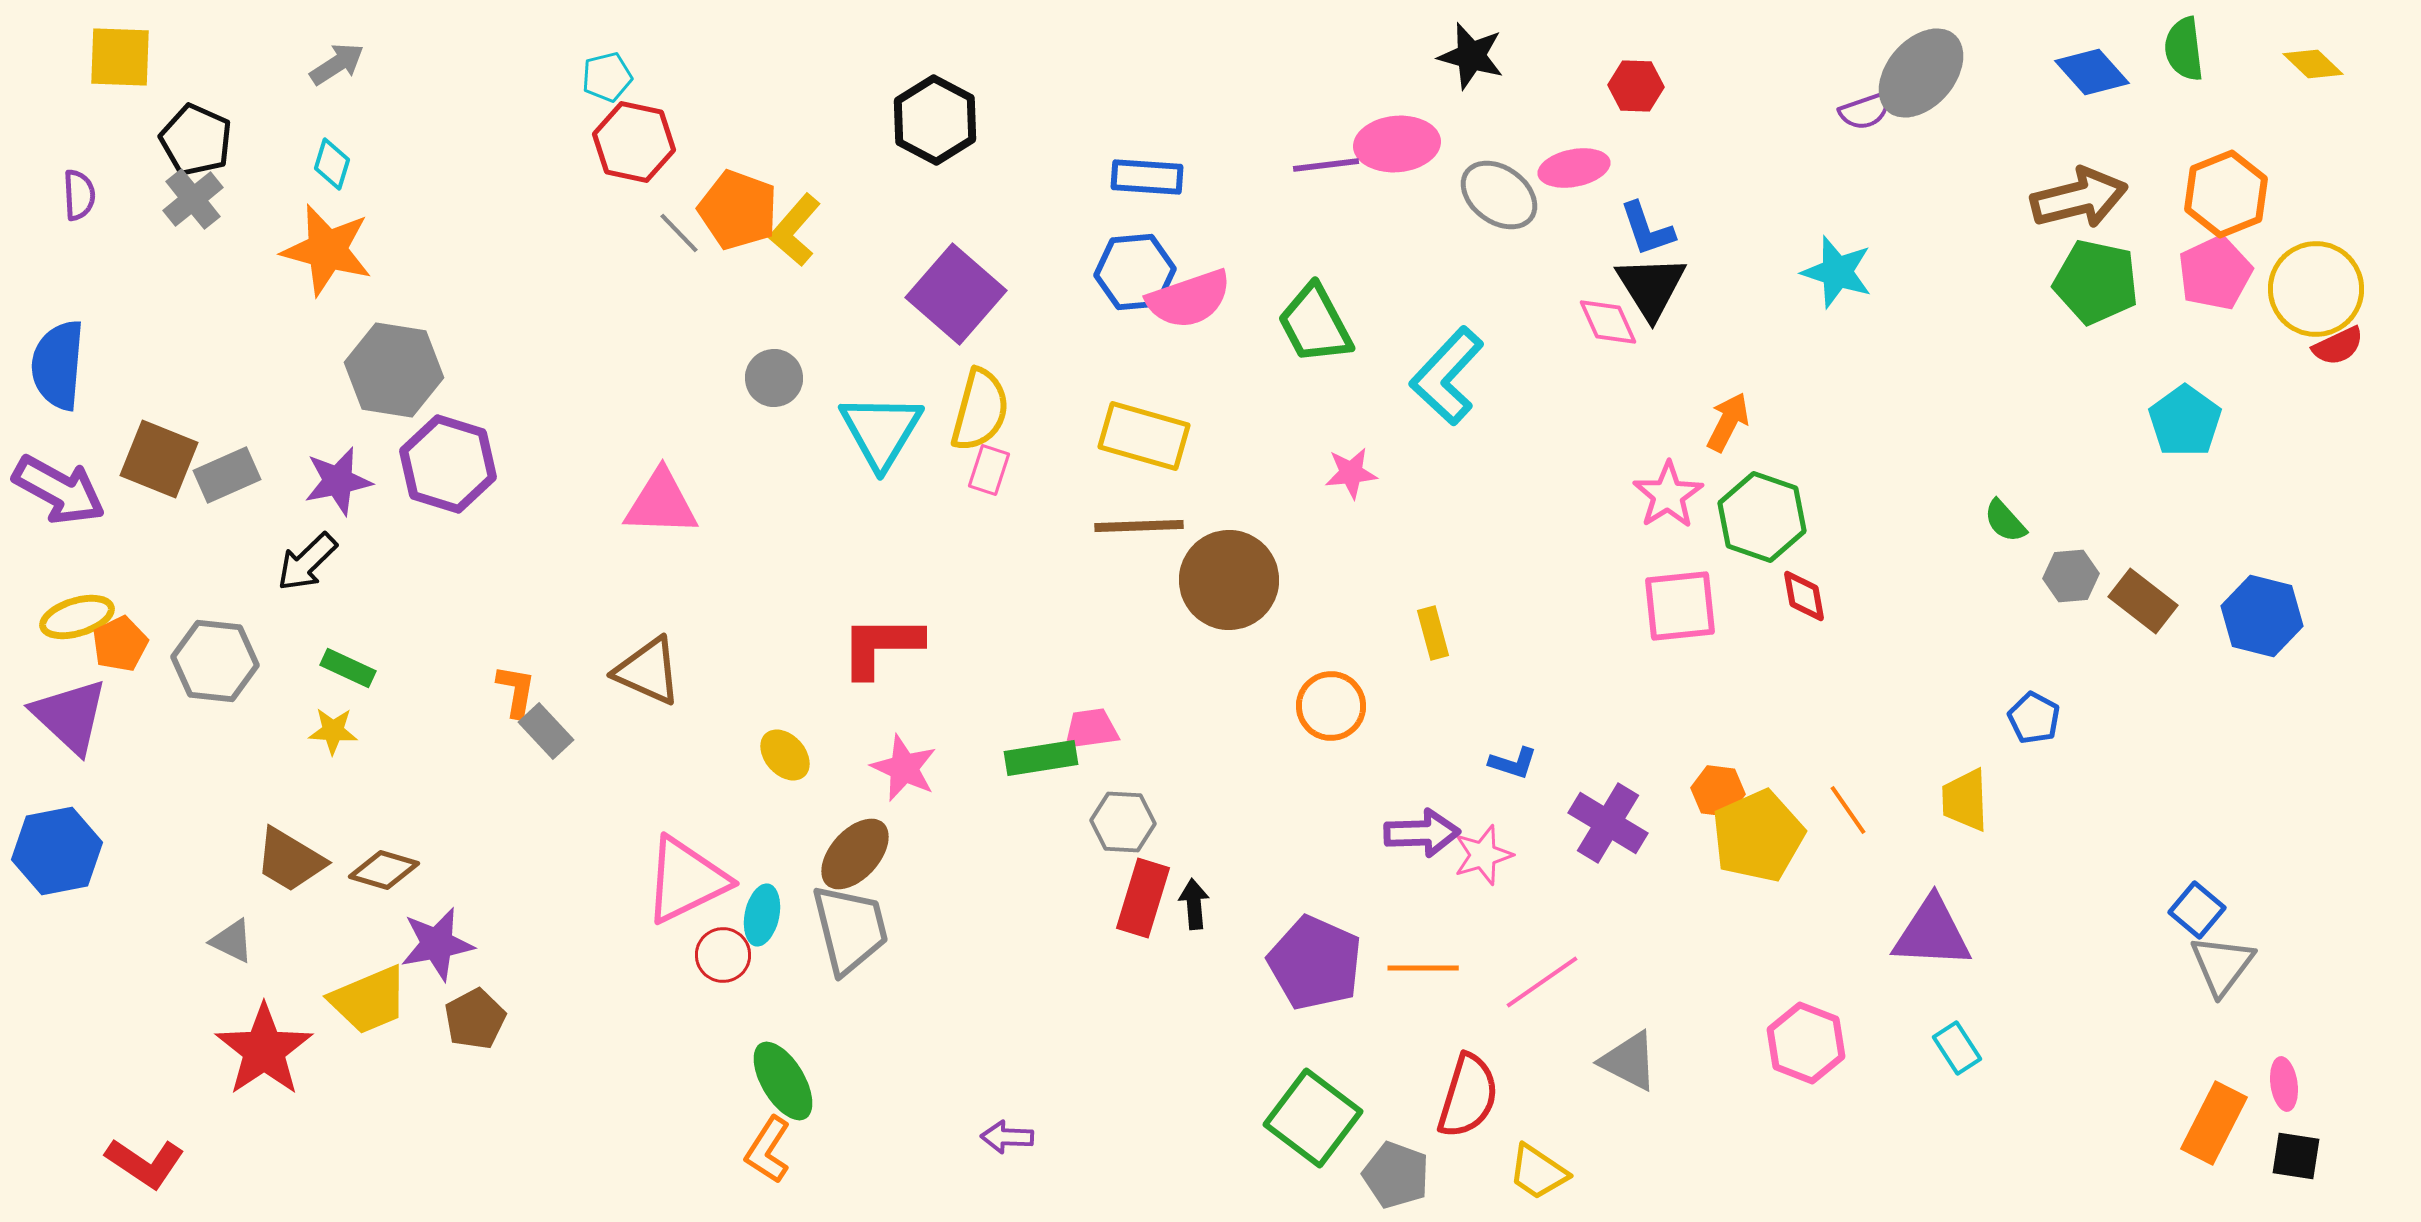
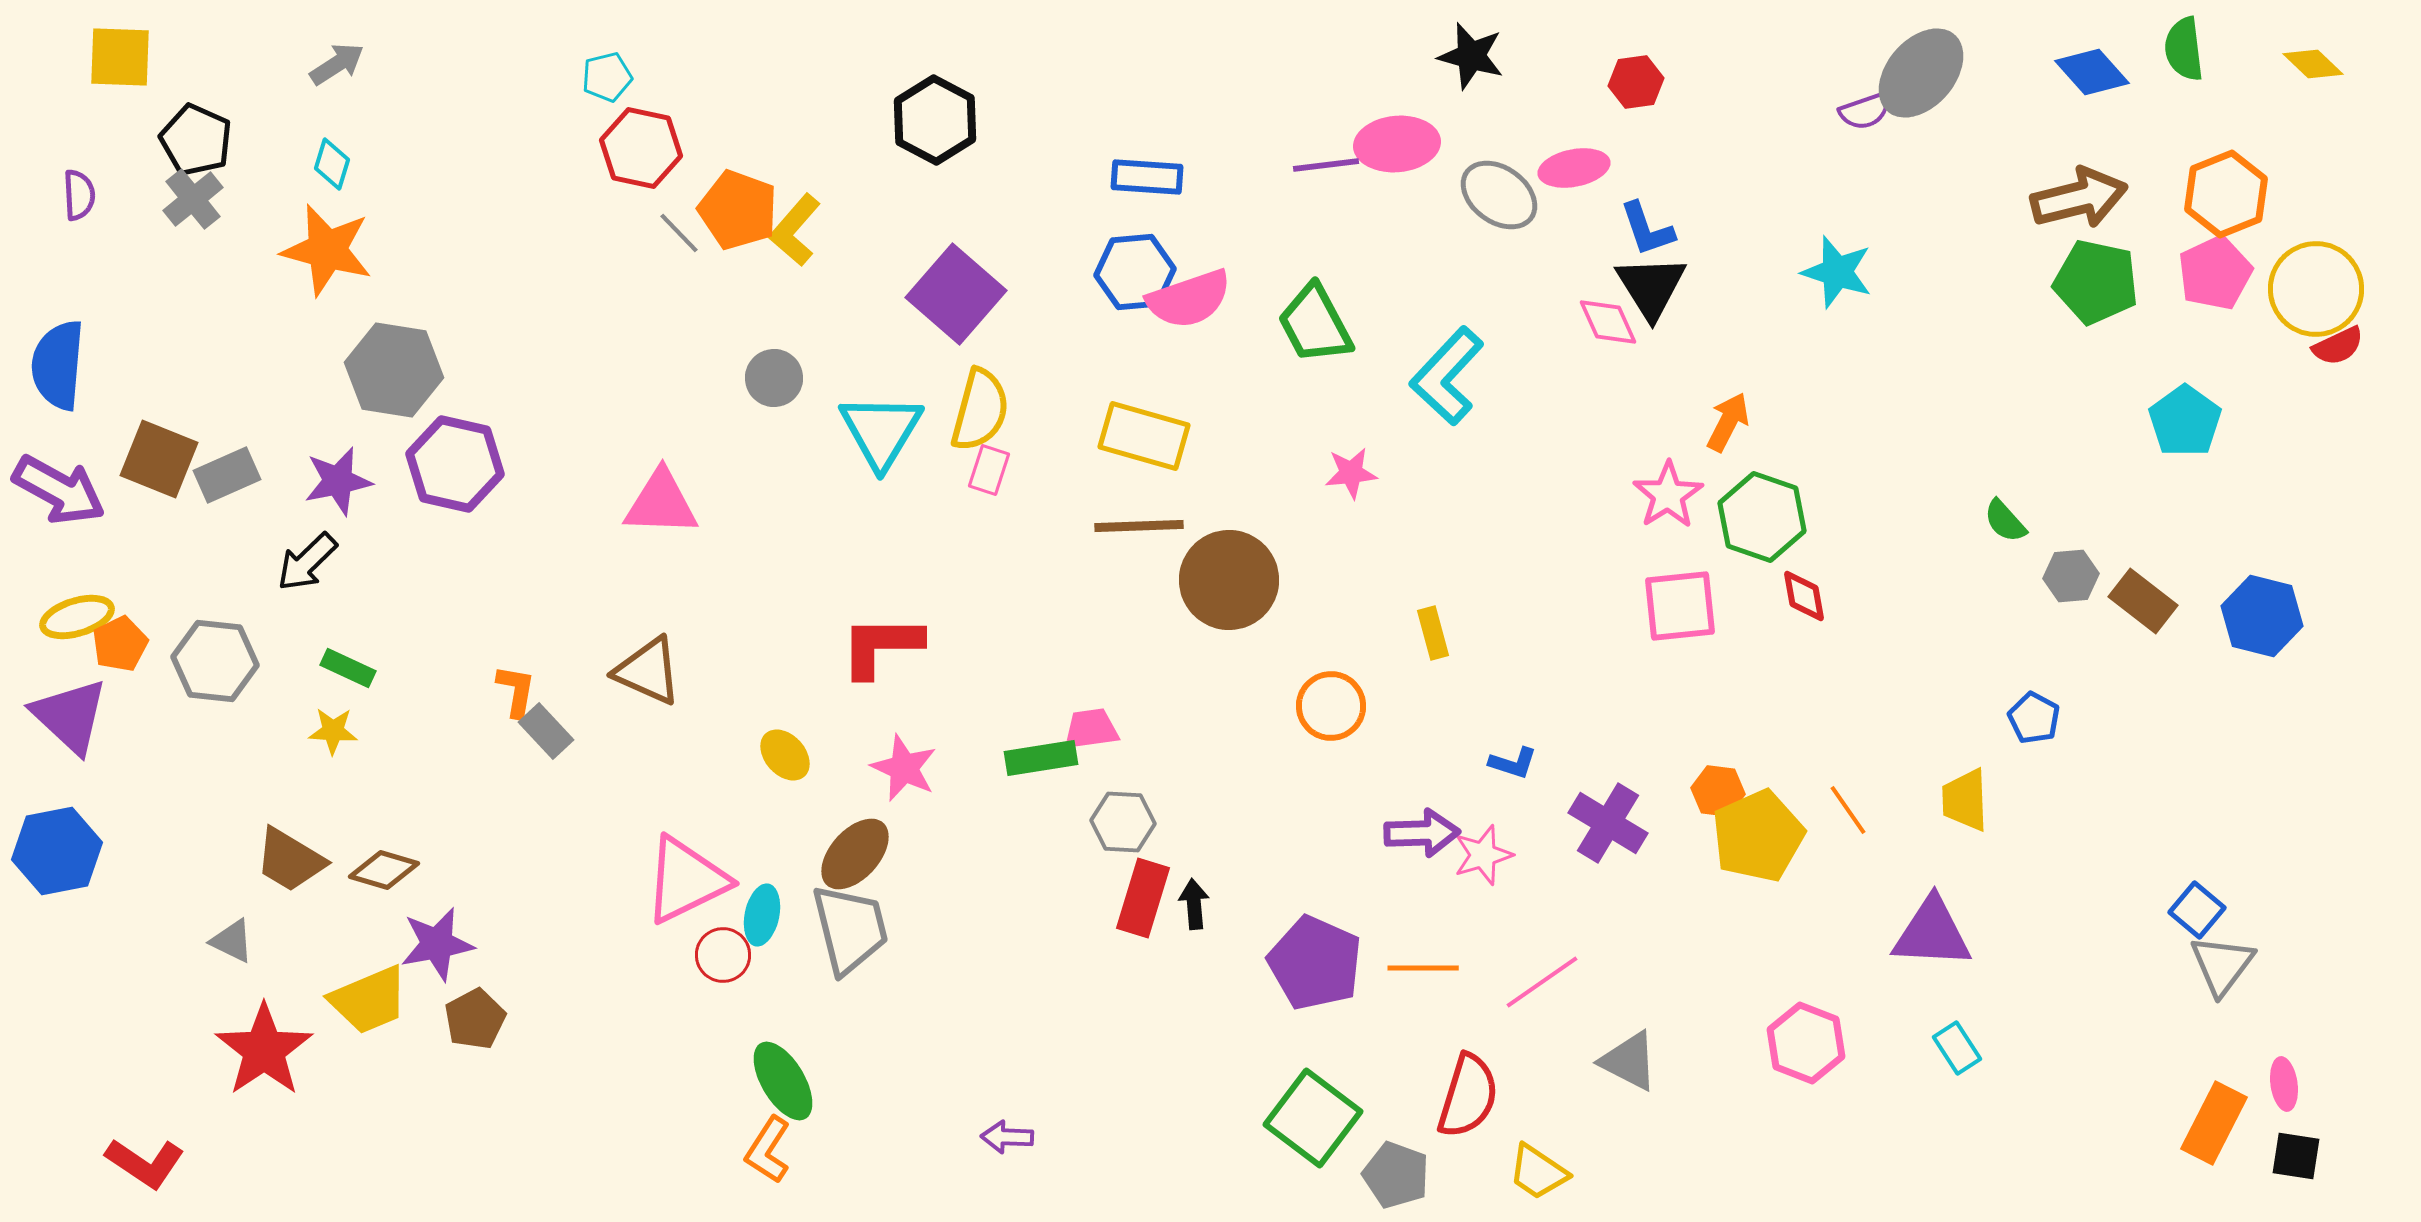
red hexagon at (1636, 86): moved 4 px up; rotated 10 degrees counterclockwise
red hexagon at (634, 142): moved 7 px right, 6 px down
purple hexagon at (448, 464): moved 7 px right; rotated 4 degrees counterclockwise
